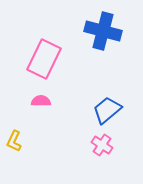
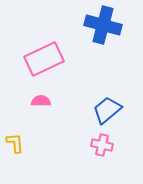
blue cross: moved 6 px up
pink rectangle: rotated 39 degrees clockwise
yellow L-shape: moved 1 px right, 2 px down; rotated 150 degrees clockwise
pink cross: rotated 20 degrees counterclockwise
